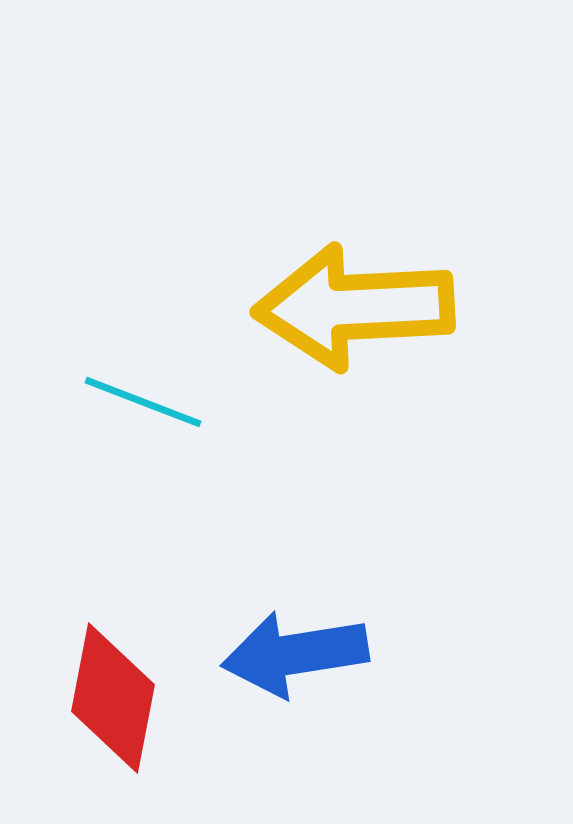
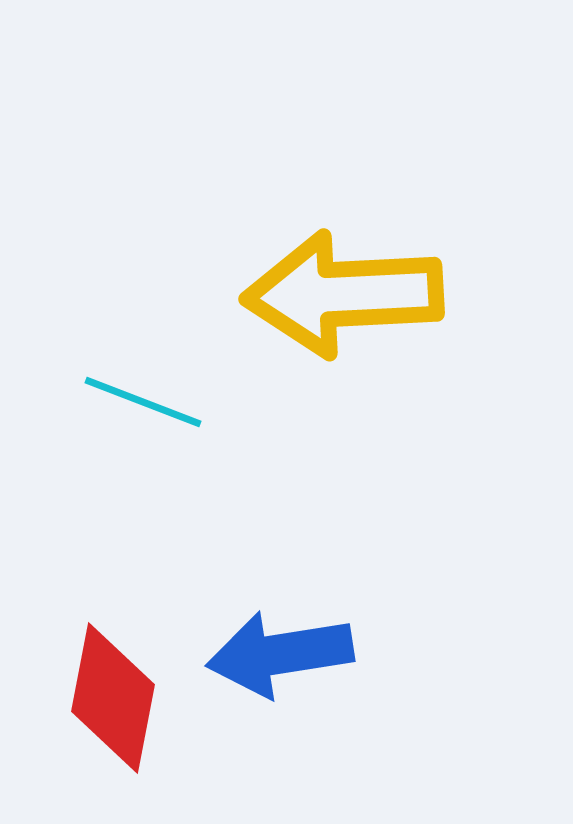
yellow arrow: moved 11 px left, 13 px up
blue arrow: moved 15 px left
